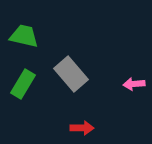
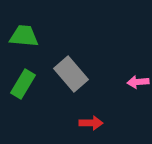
green trapezoid: rotated 8 degrees counterclockwise
pink arrow: moved 4 px right, 2 px up
red arrow: moved 9 px right, 5 px up
